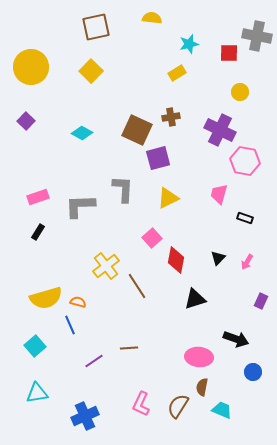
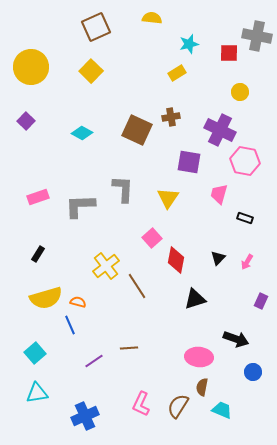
brown square at (96, 27): rotated 12 degrees counterclockwise
purple square at (158, 158): moved 31 px right, 4 px down; rotated 25 degrees clockwise
yellow triangle at (168, 198): rotated 30 degrees counterclockwise
black rectangle at (38, 232): moved 22 px down
cyan square at (35, 346): moved 7 px down
